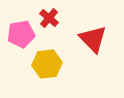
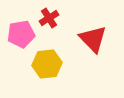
red cross: rotated 18 degrees clockwise
